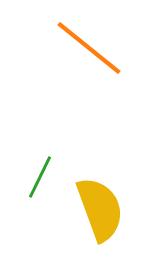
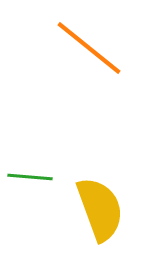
green line: moved 10 px left; rotated 69 degrees clockwise
